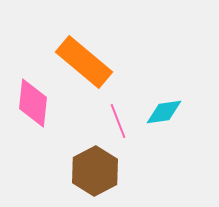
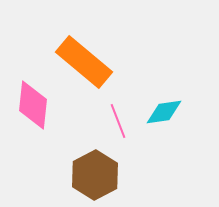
pink diamond: moved 2 px down
brown hexagon: moved 4 px down
